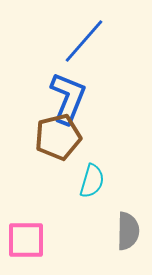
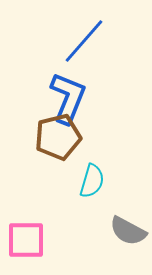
gray semicircle: rotated 117 degrees clockwise
